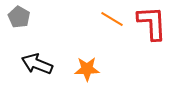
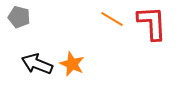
gray pentagon: rotated 15 degrees counterclockwise
orange star: moved 15 px left, 5 px up; rotated 25 degrees clockwise
